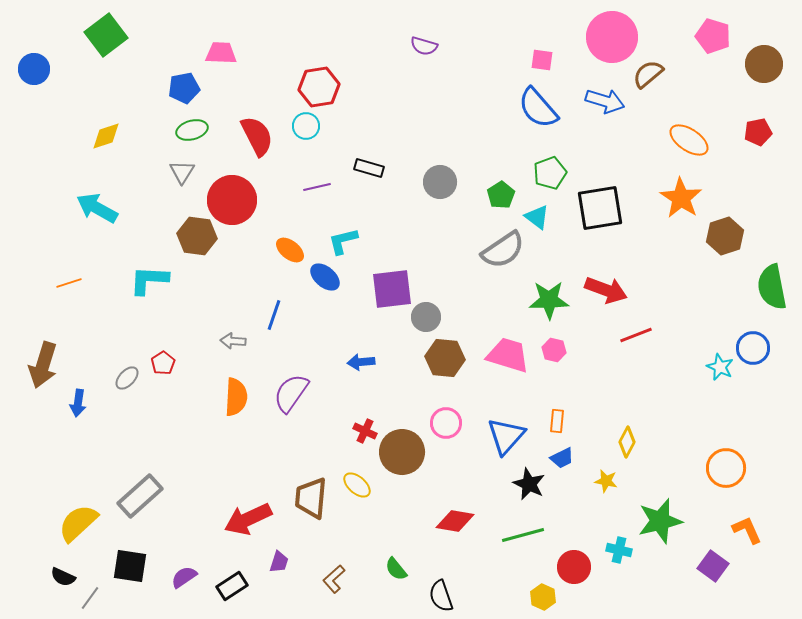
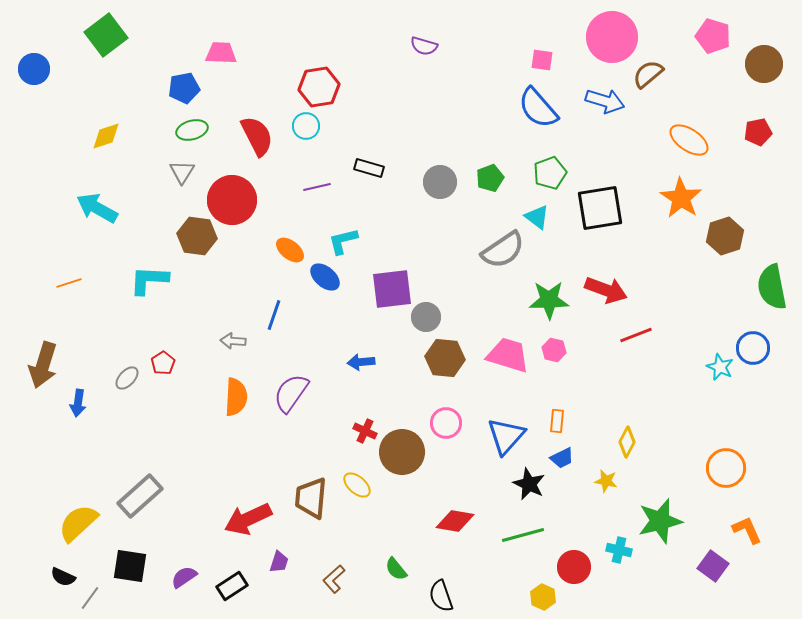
green pentagon at (501, 195): moved 11 px left, 17 px up; rotated 12 degrees clockwise
